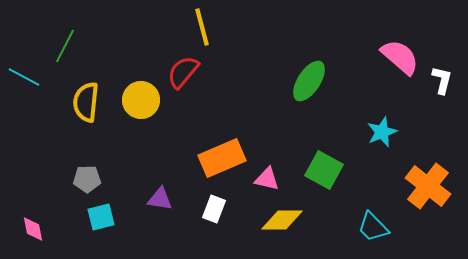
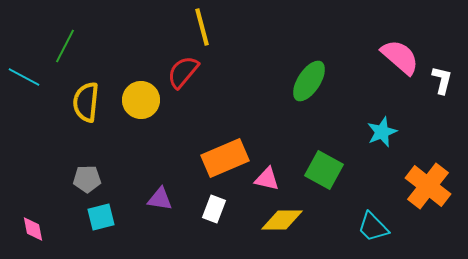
orange rectangle: moved 3 px right
